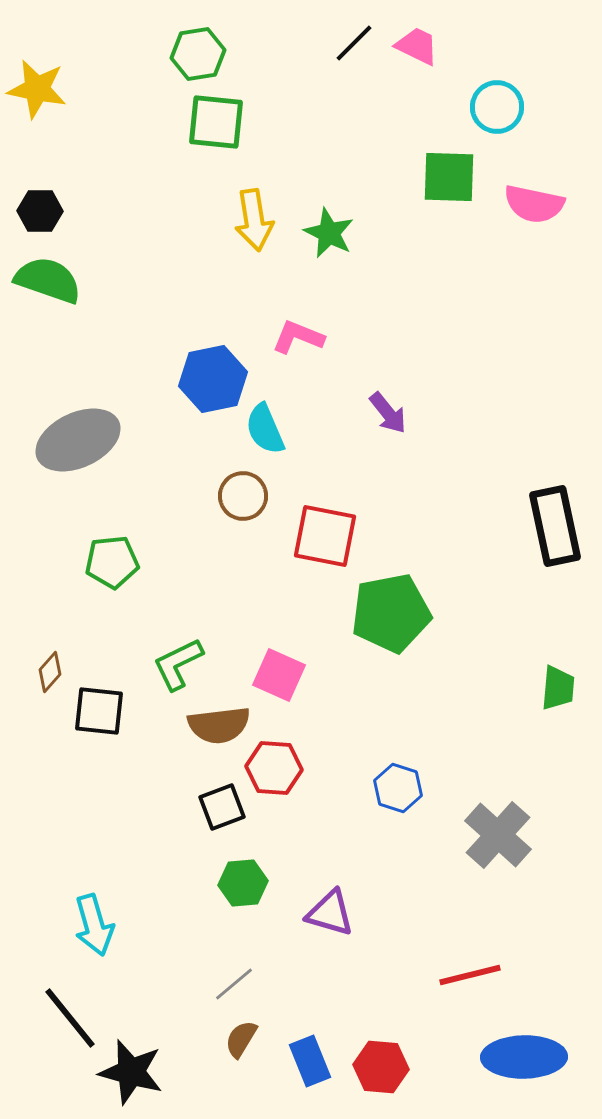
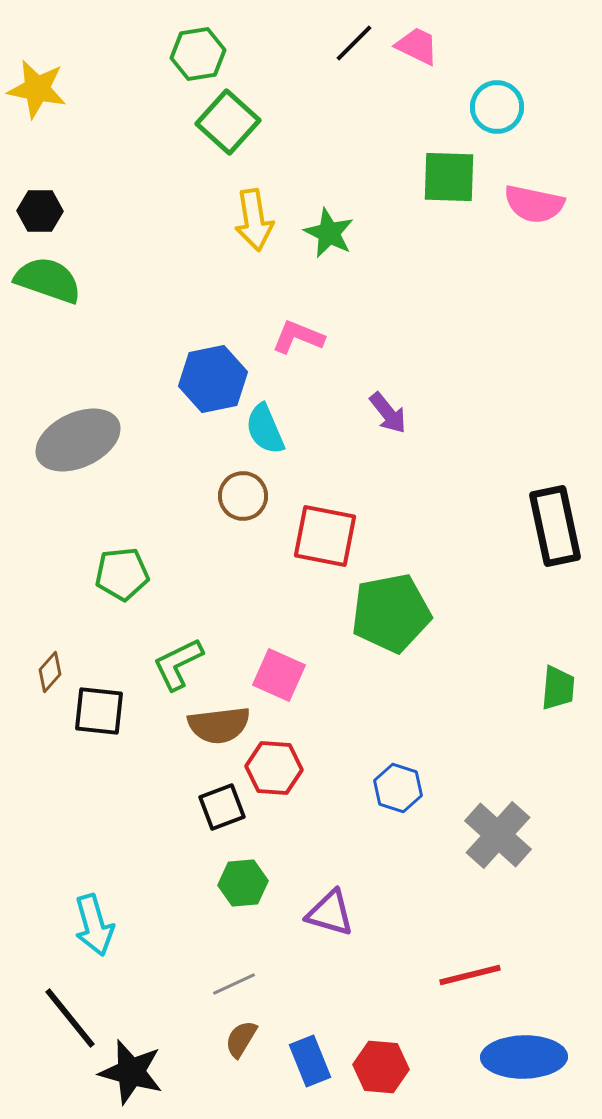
green square at (216, 122): moved 12 px right; rotated 36 degrees clockwise
green pentagon at (112, 562): moved 10 px right, 12 px down
gray line at (234, 984): rotated 15 degrees clockwise
